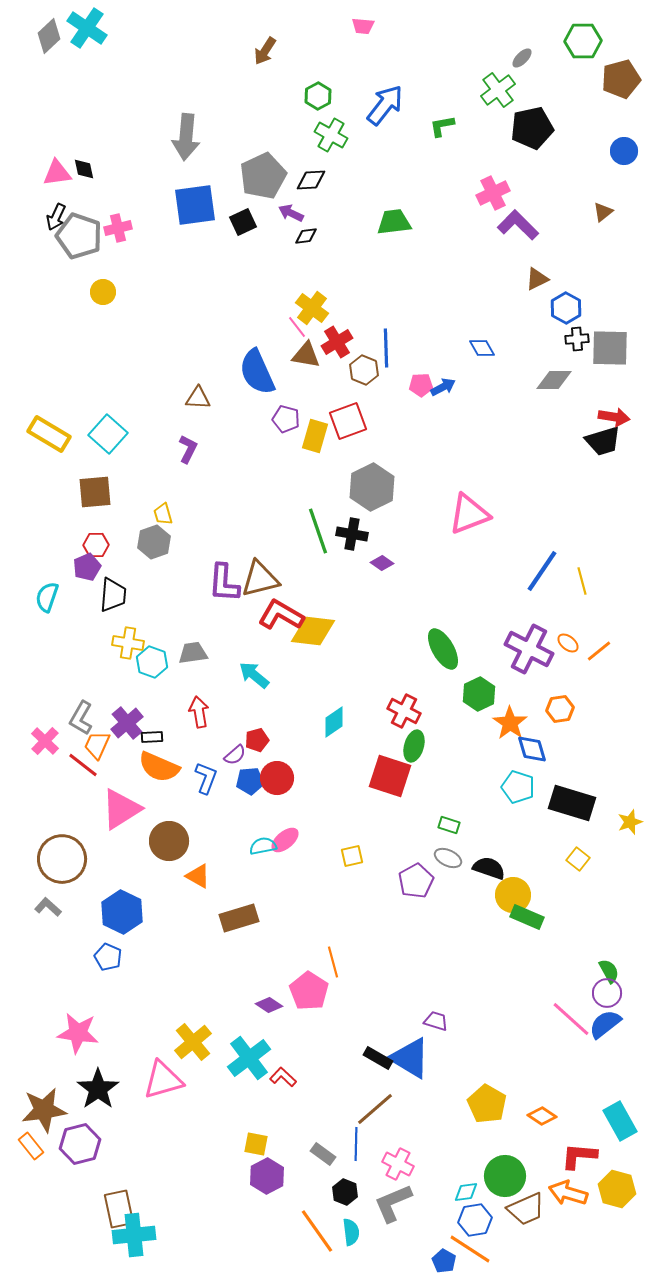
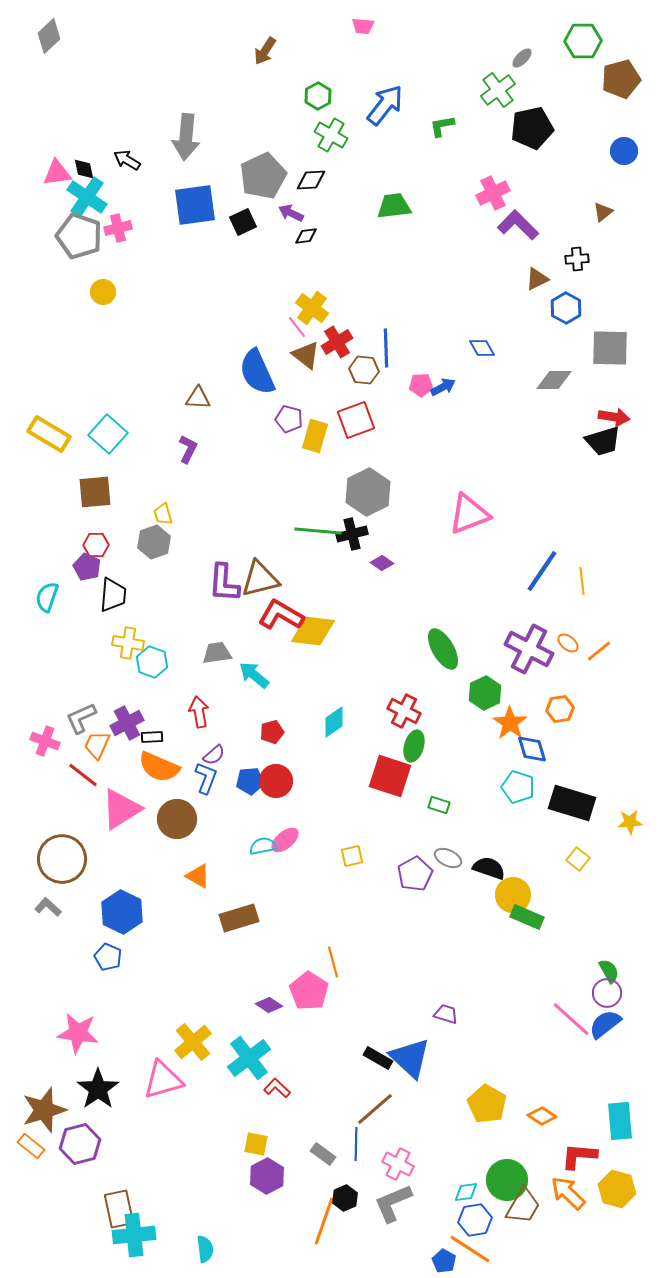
cyan cross at (87, 28): moved 169 px down
black arrow at (56, 217): moved 71 px right, 57 px up; rotated 96 degrees clockwise
green trapezoid at (394, 222): moved 16 px up
black cross at (577, 339): moved 80 px up
brown triangle at (306, 355): rotated 28 degrees clockwise
brown hexagon at (364, 370): rotated 16 degrees counterclockwise
purple pentagon at (286, 419): moved 3 px right
red square at (348, 421): moved 8 px right, 1 px up
gray hexagon at (372, 487): moved 4 px left, 5 px down
green line at (318, 531): rotated 66 degrees counterclockwise
black cross at (352, 534): rotated 24 degrees counterclockwise
purple pentagon at (87, 567): rotated 24 degrees counterclockwise
yellow line at (582, 581): rotated 8 degrees clockwise
gray trapezoid at (193, 653): moved 24 px right
green hexagon at (479, 694): moved 6 px right, 1 px up
gray L-shape at (81, 718): rotated 36 degrees clockwise
purple cross at (127, 723): rotated 12 degrees clockwise
red pentagon at (257, 740): moved 15 px right, 8 px up
pink cross at (45, 741): rotated 24 degrees counterclockwise
purple semicircle at (235, 755): moved 21 px left
red line at (83, 765): moved 10 px down
red circle at (277, 778): moved 1 px left, 3 px down
yellow star at (630, 822): rotated 15 degrees clockwise
green rectangle at (449, 825): moved 10 px left, 20 px up
brown circle at (169, 841): moved 8 px right, 22 px up
purple pentagon at (416, 881): moved 1 px left, 7 px up
purple trapezoid at (436, 1021): moved 10 px right, 7 px up
blue triangle at (410, 1058): rotated 12 degrees clockwise
red L-shape at (283, 1077): moved 6 px left, 11 px down
brown star at (44, 1110): rotated 9 degrees counterclockwise
cyan rectangle at (620, 1121): rotated 24 degrees clockwise
orange rectangle at (31, 1146): rotated 12 degrees counterclockwise
green circle at (505, 1176): moved 2 px right, 4 px down
black hexagon at (345, 1192): moved 6 px down; rotated 15 degrees clockwise
orange arrow at (568, 1193): rotated 27 degrees clockwise
brown trapezoid at (526, 1209): moved 3 px left, 3 px up; rotated 36 degrees counterclockwise
orange line at (317, 1231): moved 7 px right, 10 px up; rotated 54 degrees clockwise
cyan semicircle at (351, 1232): moved 146 px left, 17 px down
